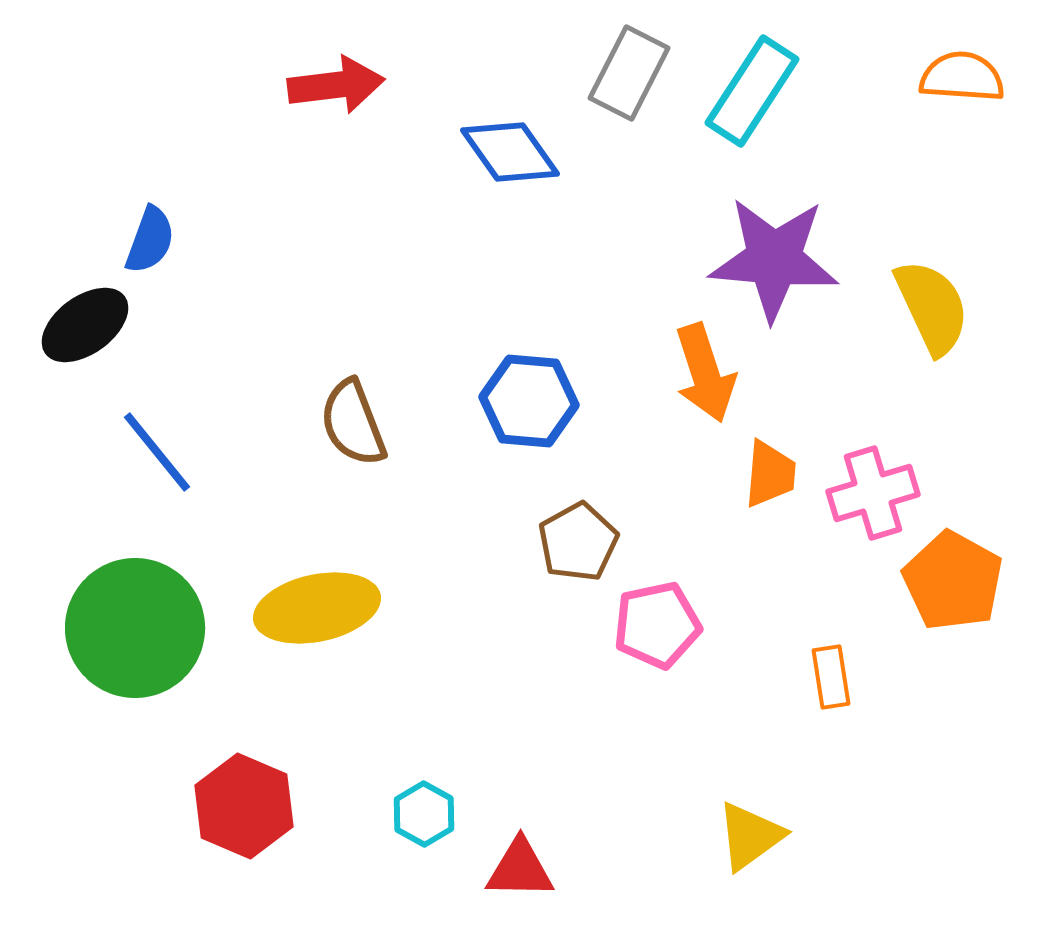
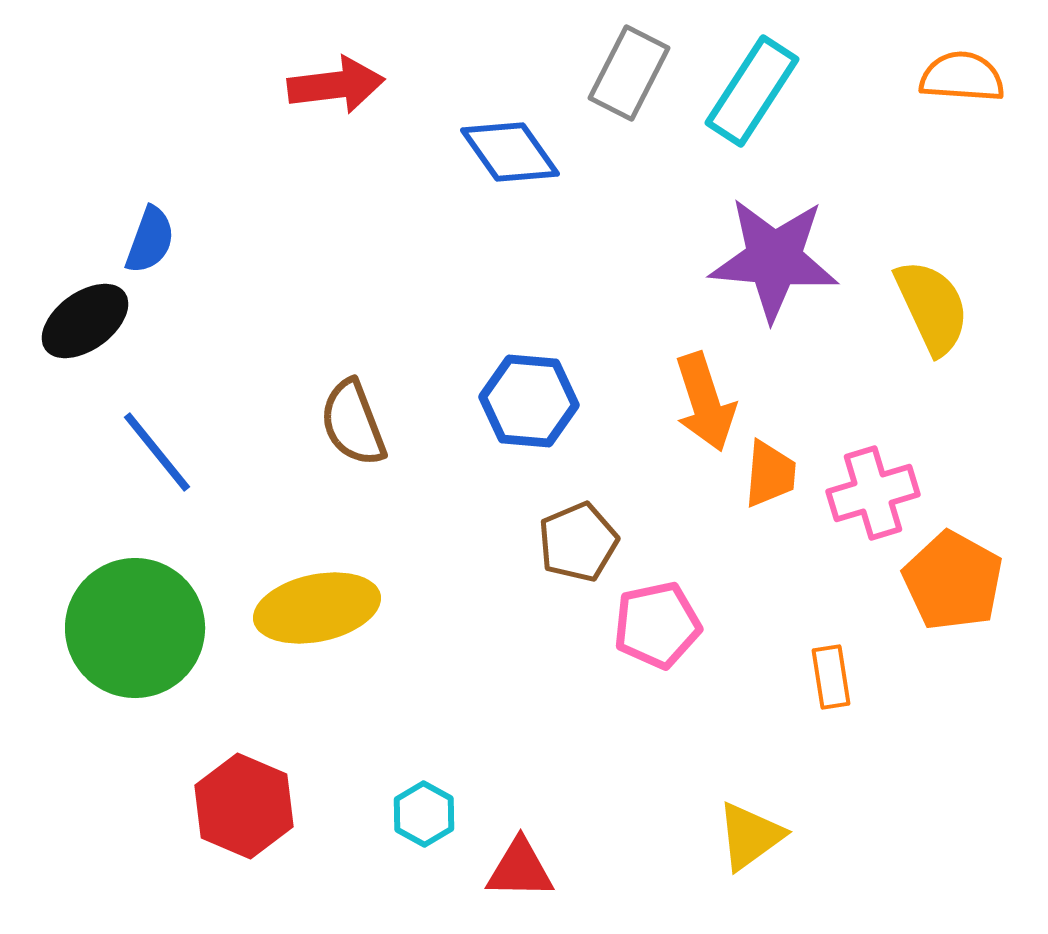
black ellipse: moved 4 px up
orange arrow: moved 29 px down
brown pentagon: rotated 6 degrees clockwise
